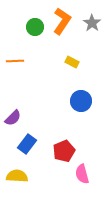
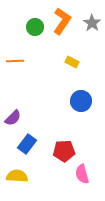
red pentagon: rotated 20 degrees clockwise
